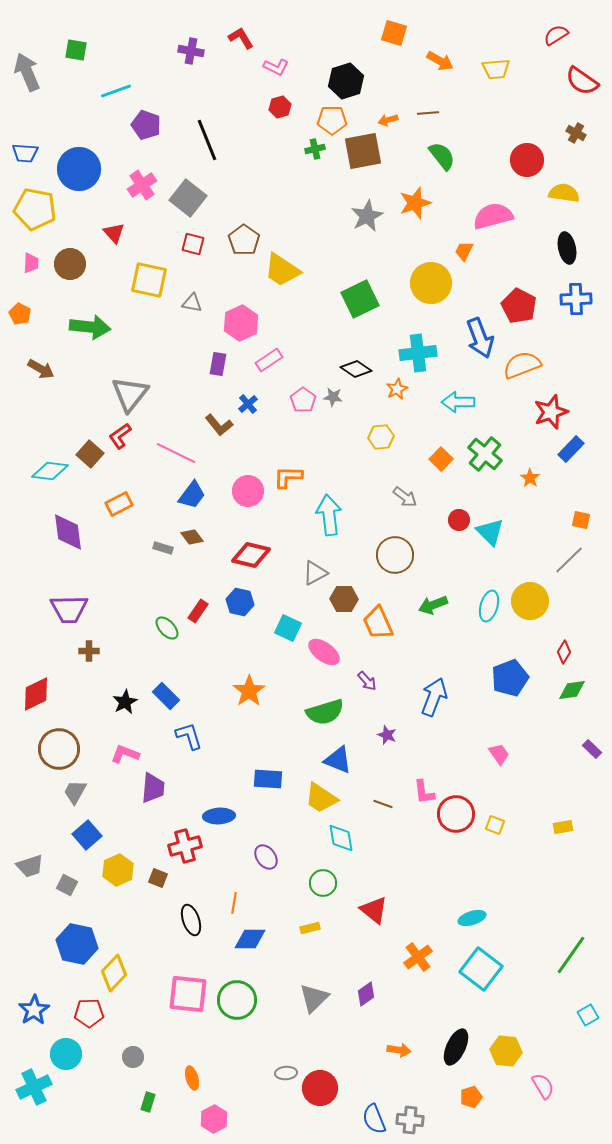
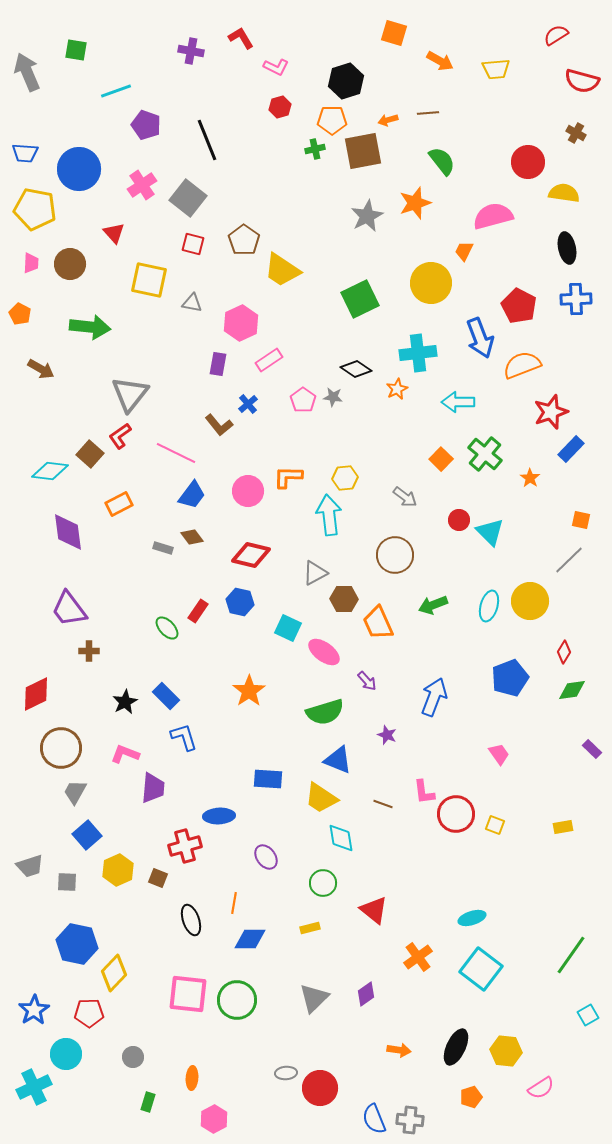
red semicircle at (582, 81): rotated 20 degrees counterclockwise
green semicircle at (442, 156): moved 5 px down
red circle at (527, 160): moved 1 px right, 2 px down
yellow hexagon at (381, 437): moved 36 px left, 41 px down
purple trapezoid at (69, 609): rotated 54 degrees clockwise
blue L-shape at (189, 736): moved 5 px left, 1 px down
brown circle at (59, 749): moved 2 px right, 1 px up
gray square at (67, 885): moved 3 px up; rotated 25 degrees counterclockwise
orange ellipse at (192, 1078): rotated 20 degrees clockwise
pink semicircle at (543, 1086): moved 2 px left, 2 px down; rotated 88 degrees clockwise
